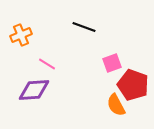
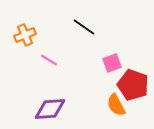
black line: rotated 15 degrees clockwise
orange cross: moved 4 px right
pink line: moved 2 px right, 4 px up
purple diamond: moved 16 px right, 19 px down
